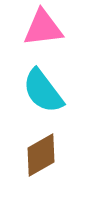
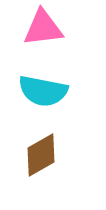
cyan semicircle: rotated 42 degrees counterclockwise
